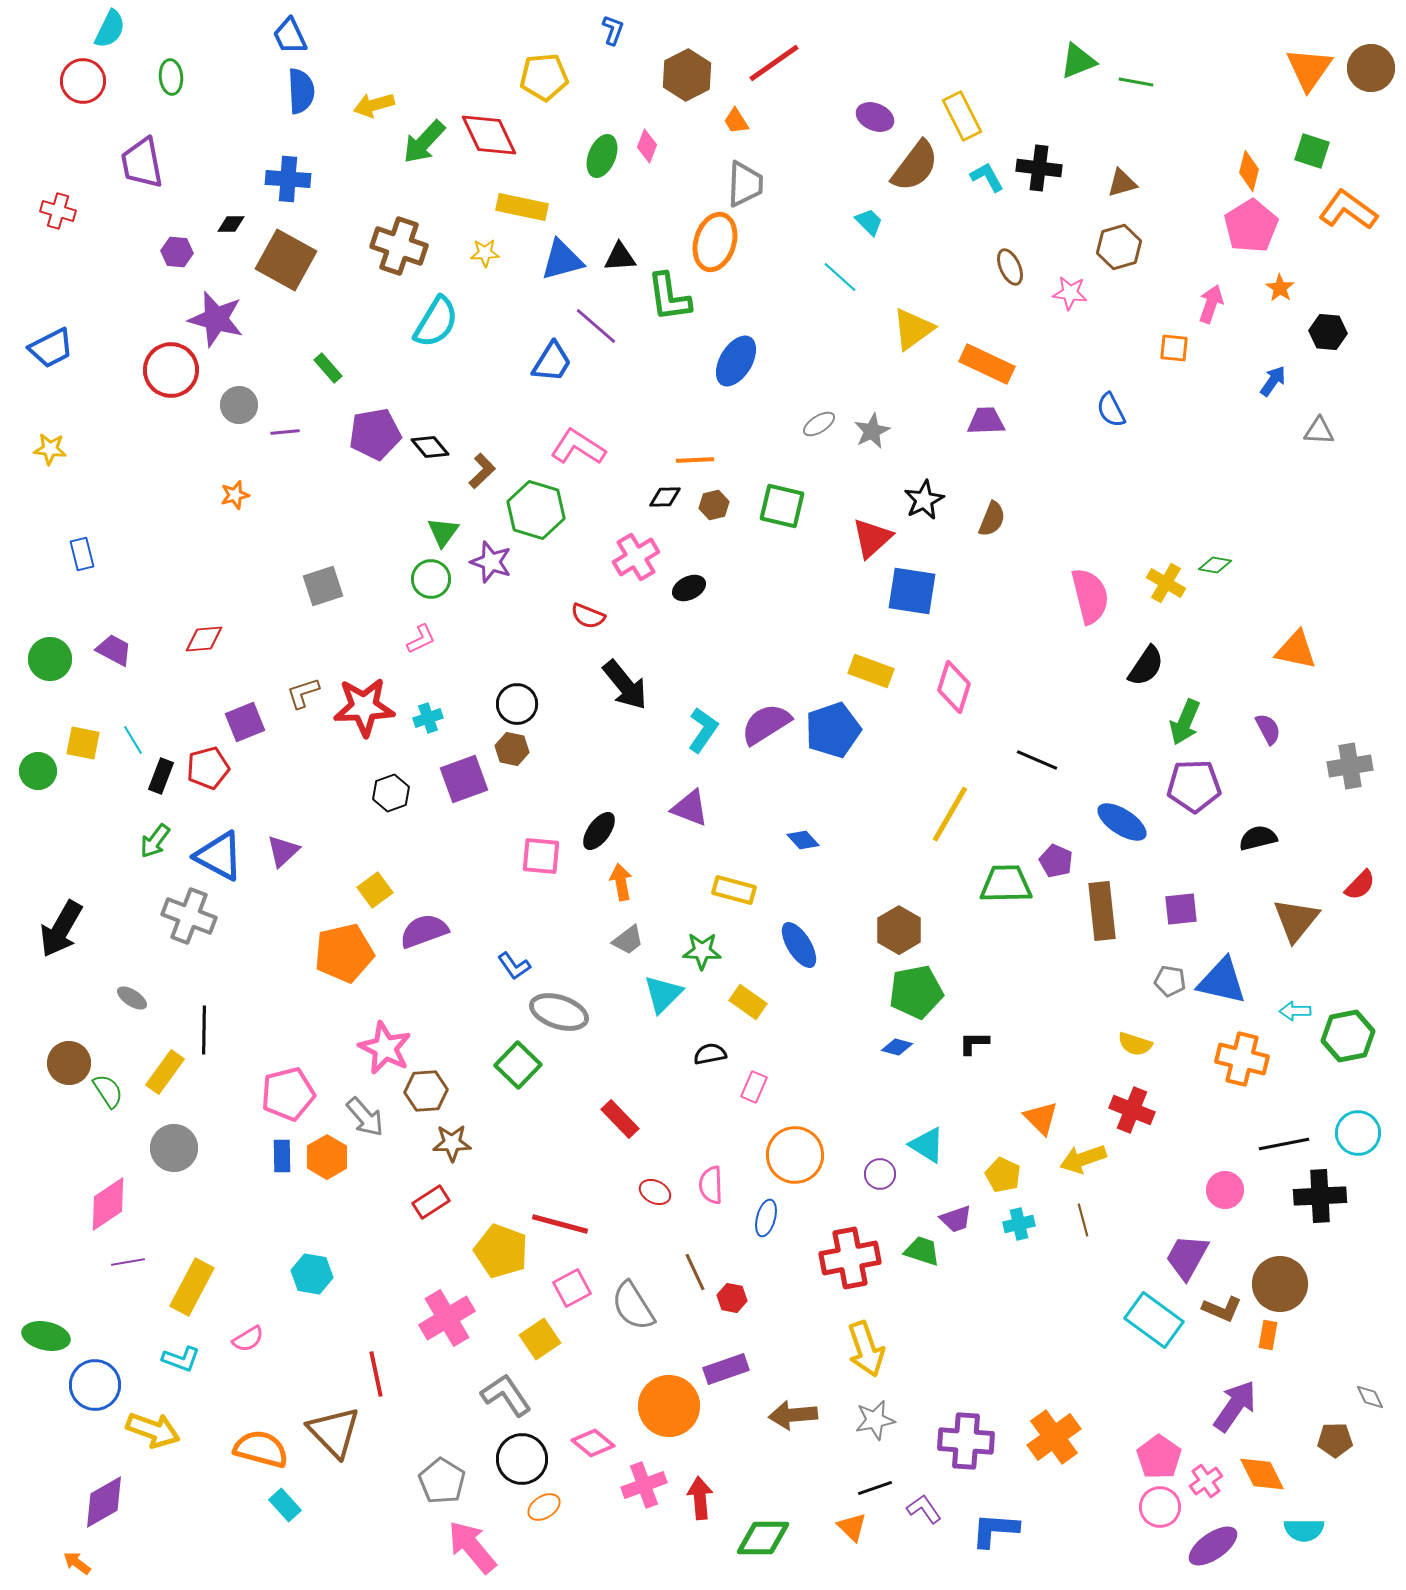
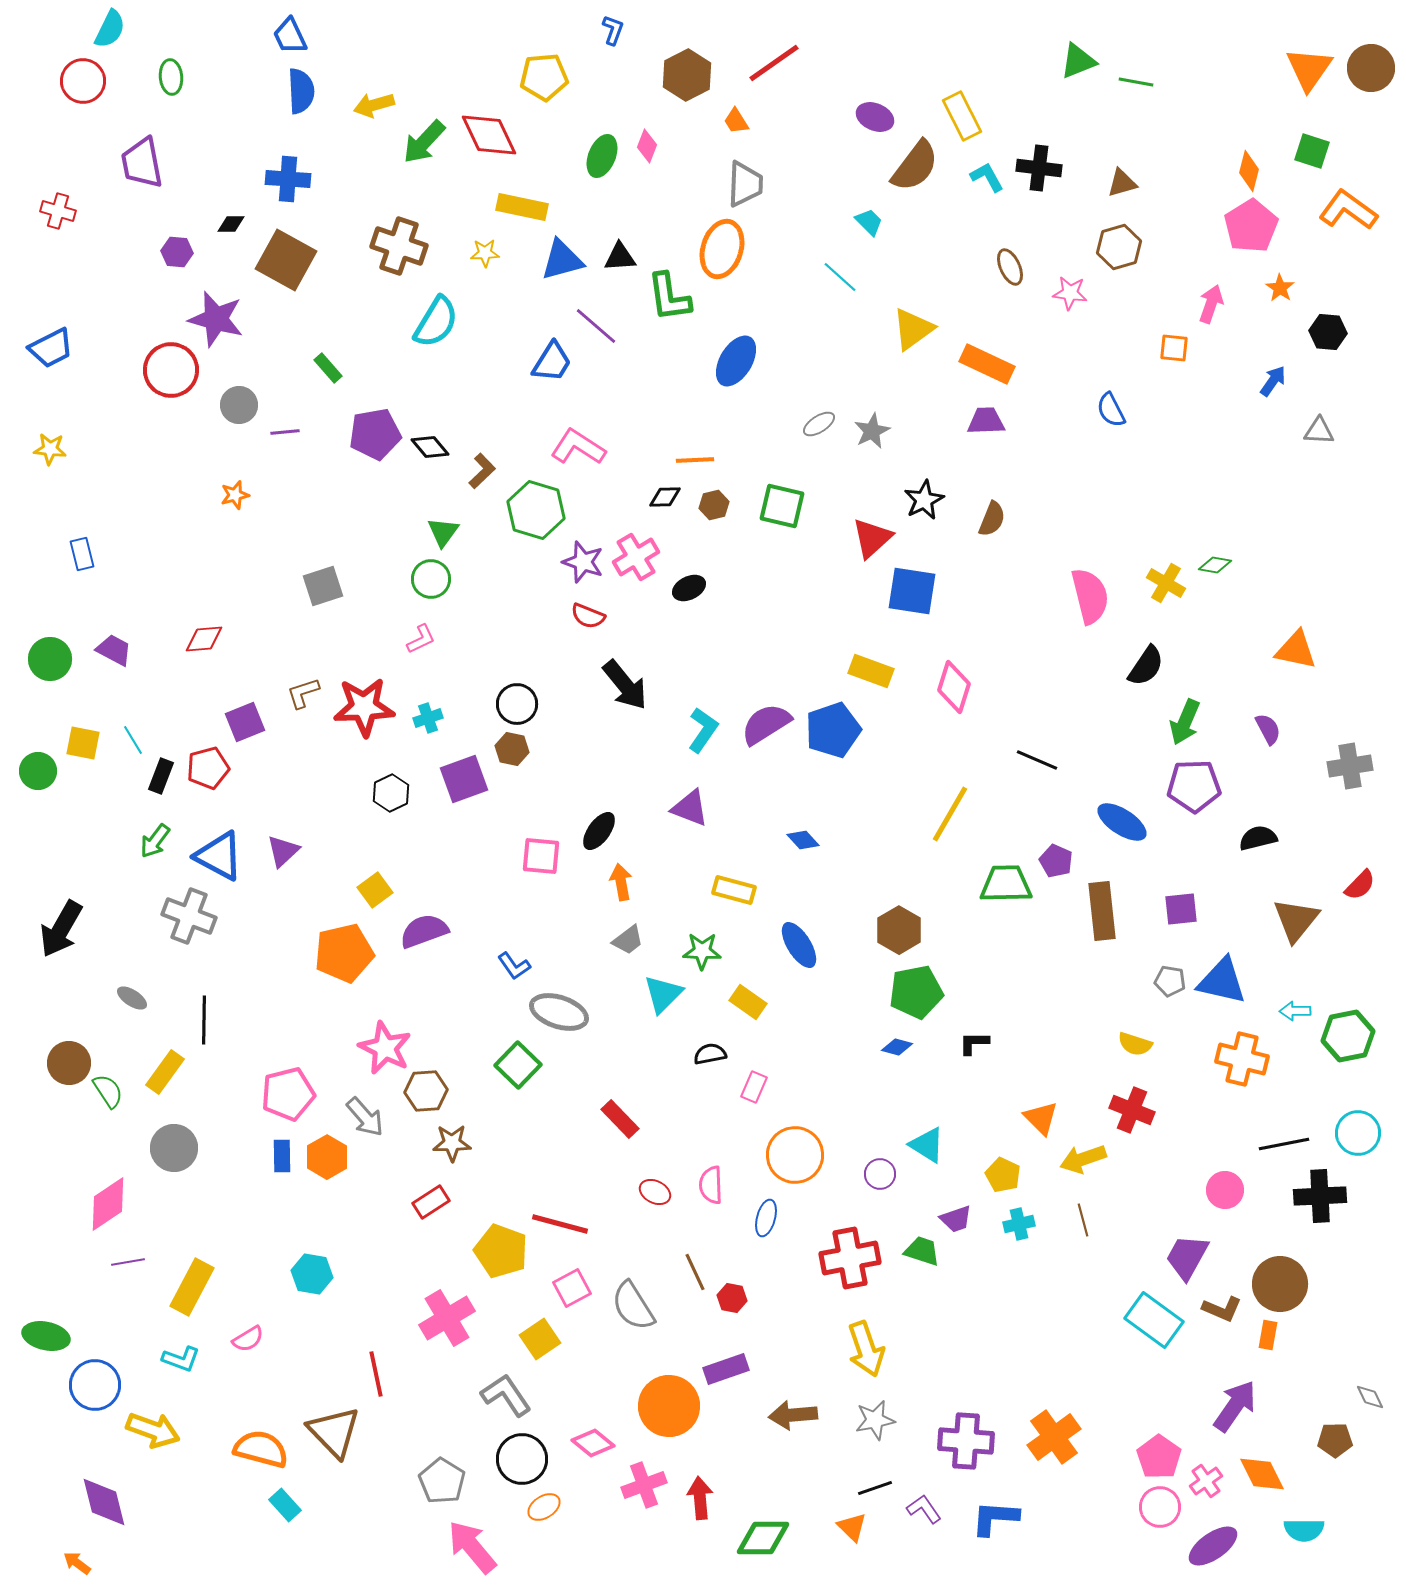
orange ellipse at (715, 242): moved 7 px right, 7 px down
purple star at (491, 562): moved 92 px right
black hexagon at (391, 793): rotated 6 degrees counterclockwise
black line at (204, 1030): moved 10 px up
purple diamond at (104, 1502): rotated 74 degrees counterclockwise
blue L-shape at (995, 1530): moved 12 px up
